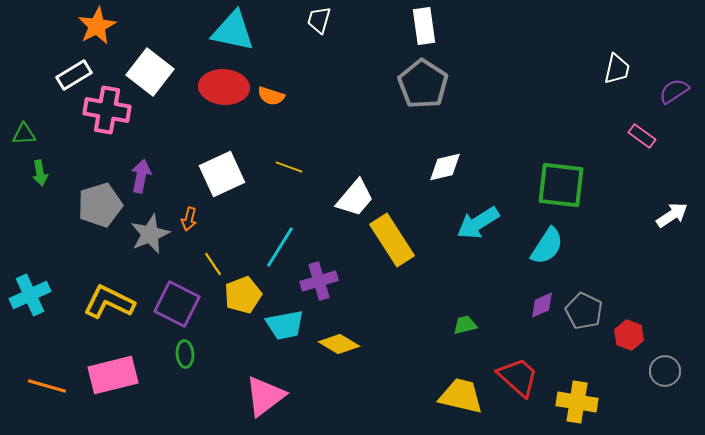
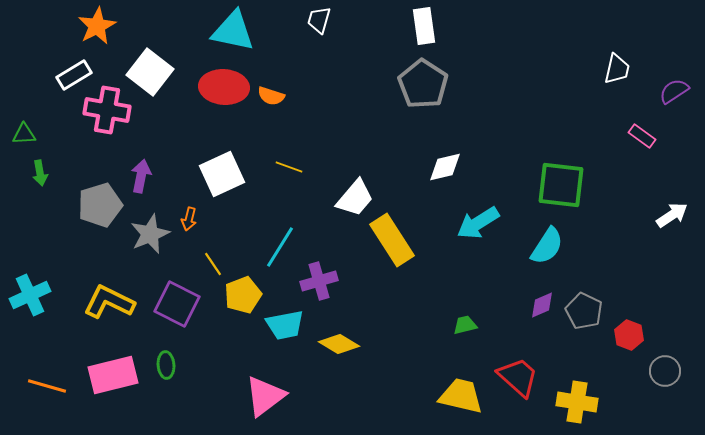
green ellipse at (185, 354): moved 19 px left, 11 px down
